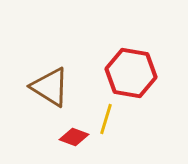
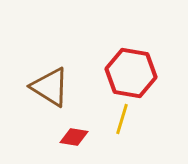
yellow line: moved 16 px right
red diamond: rotated 12 degrees counterclockwise
